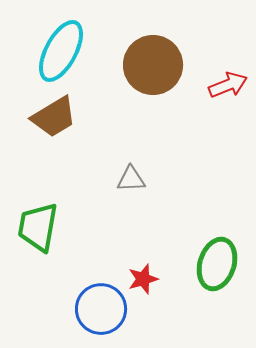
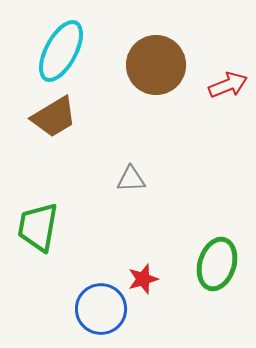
brown circle: moved 3 px right
